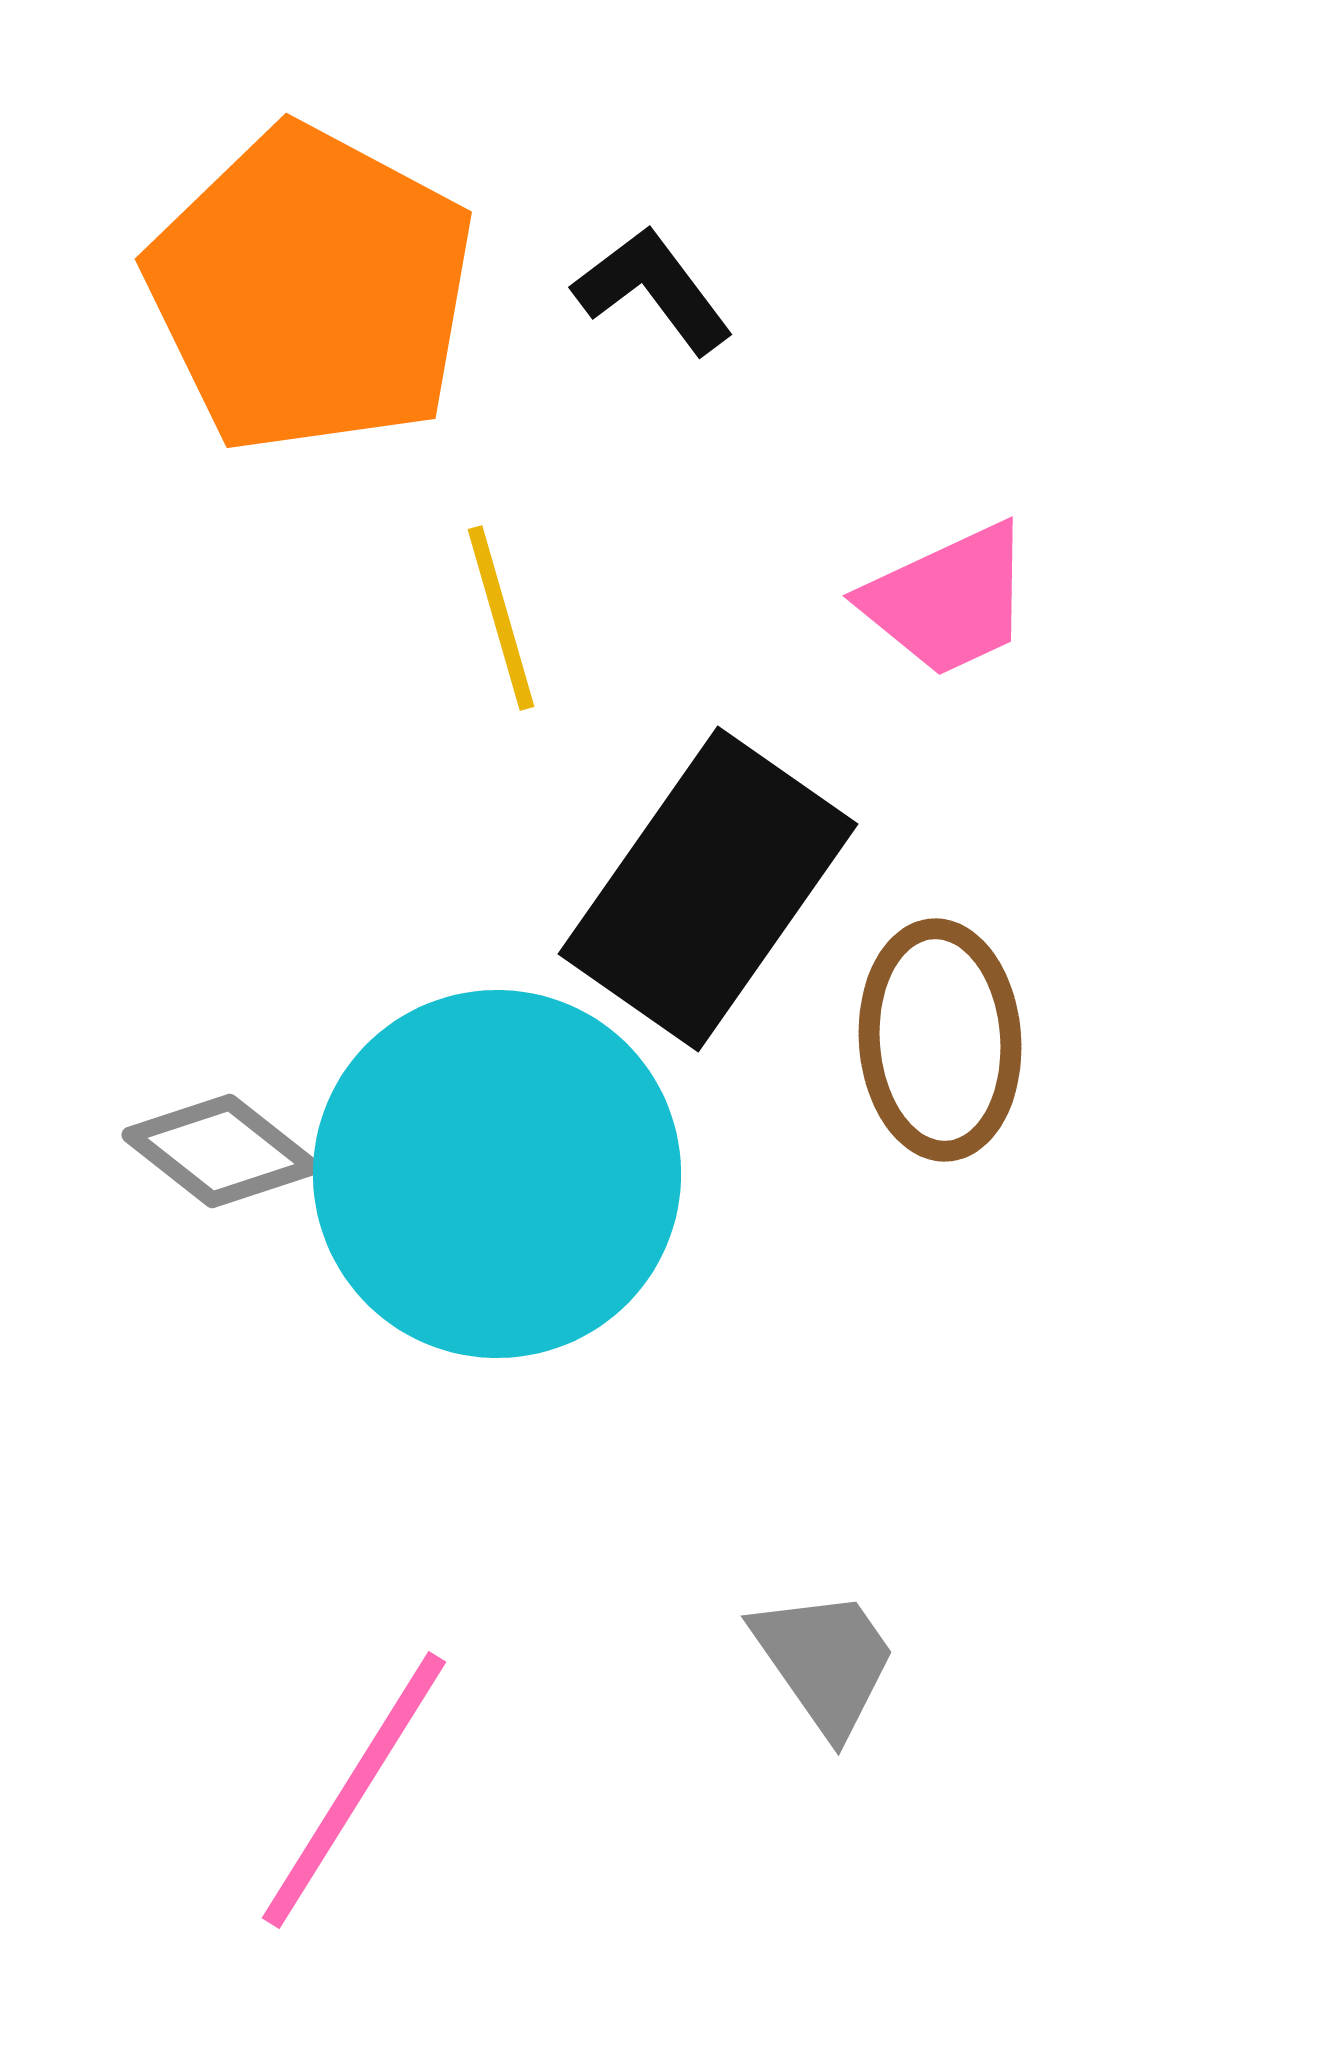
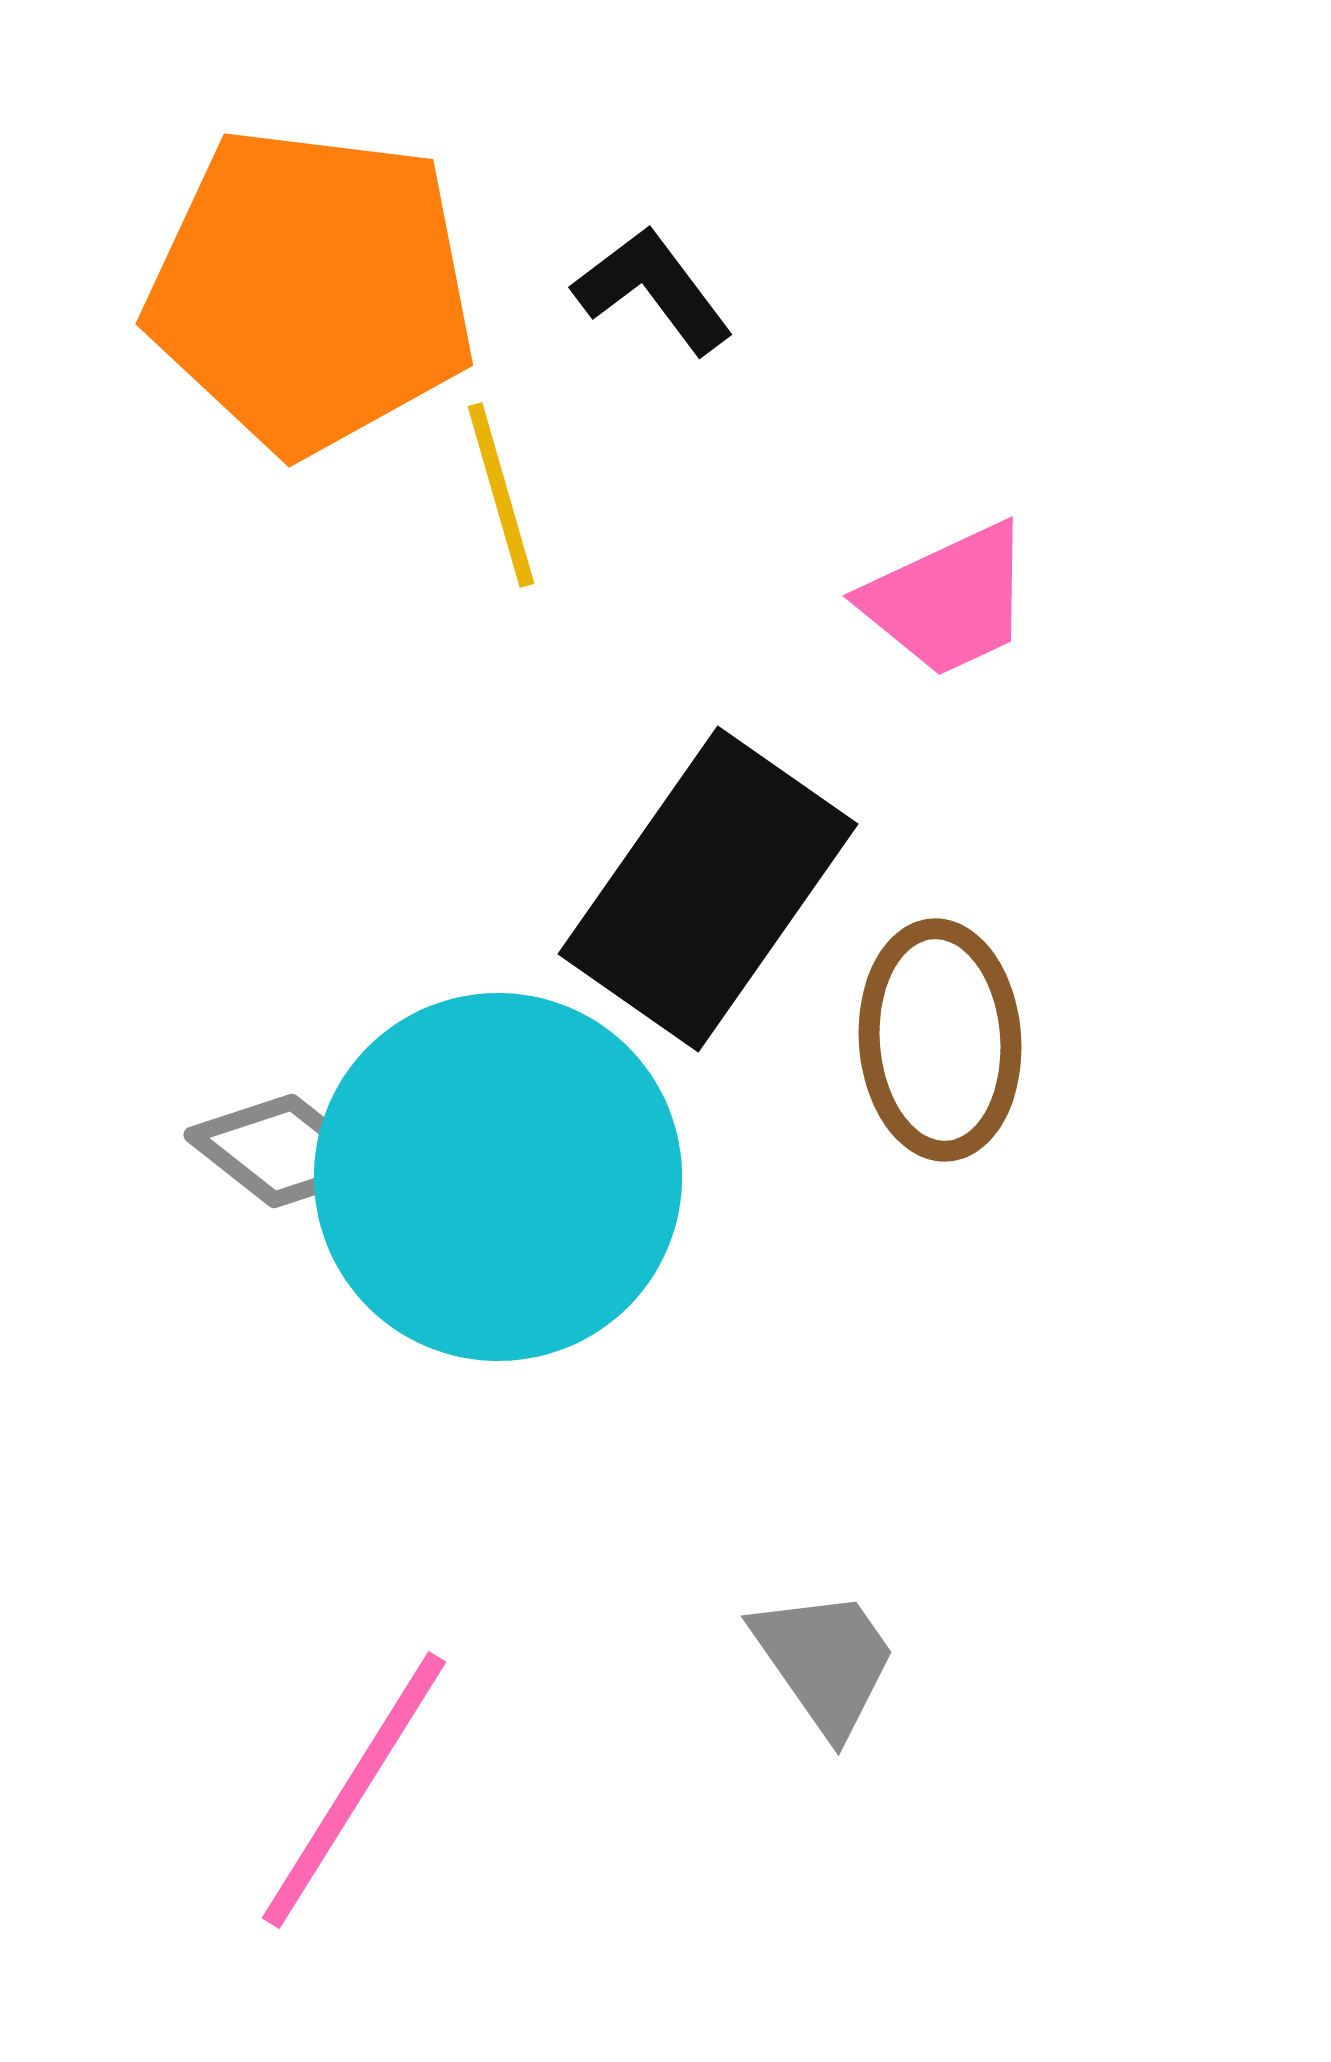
orange pentagon: rotated 21 degrees counterclockwise
yellow line: moved 123 px up
gray diamond: moved 62 px right
cyan circle: moved 1 px right, 3 px down
